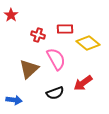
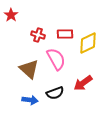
red rectangle: moved 5 px down
yellow diamond: rotated 65 degrees counterclockwise
brown triangle: rotated 35 degrees counterclockwise
blue arrow: moved 16 px right
